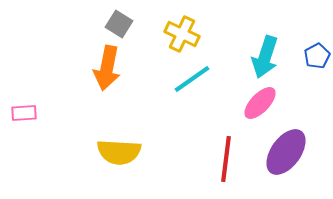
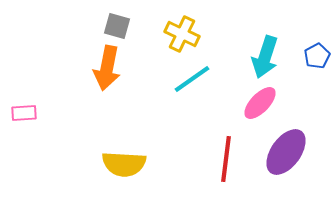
gray square: moved 2 px left, 2 px down; rotated 16 degrees counterclockwise
yellow semicircle: moved 5 px right, 12 px down
